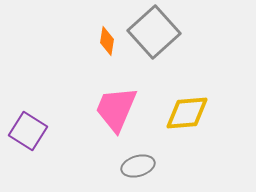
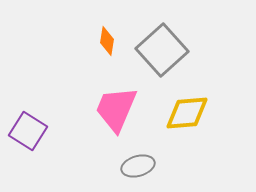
gray square: moved 8 px right, 18 px down
